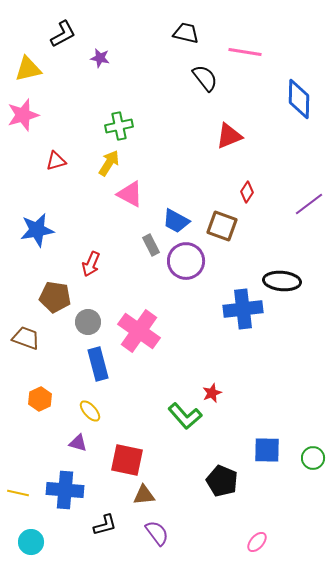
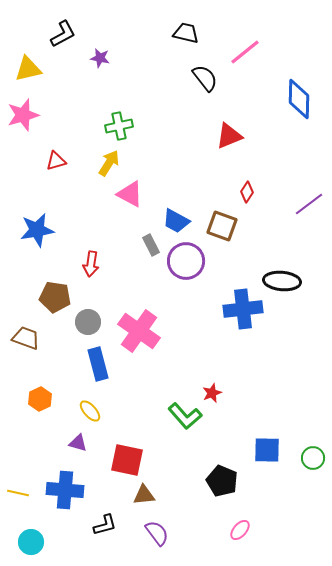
pink line at (245, 52): rotated 48 degrees counterclockwise
red arrow at (91, 264): rotated 15 degrees counterclockwise
pink ellipse at (257, 542): moved 17 px left, 12 px up
